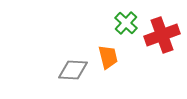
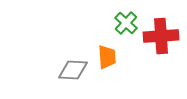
red cross: moved 1 px left, 1 px down; rotated 16 degrees clockwise
orange trapezoid: moved 1 px left; rotated 10 degrees clockwise
